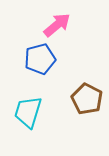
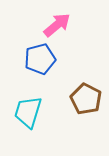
brown pentagon: moved 1 px left
